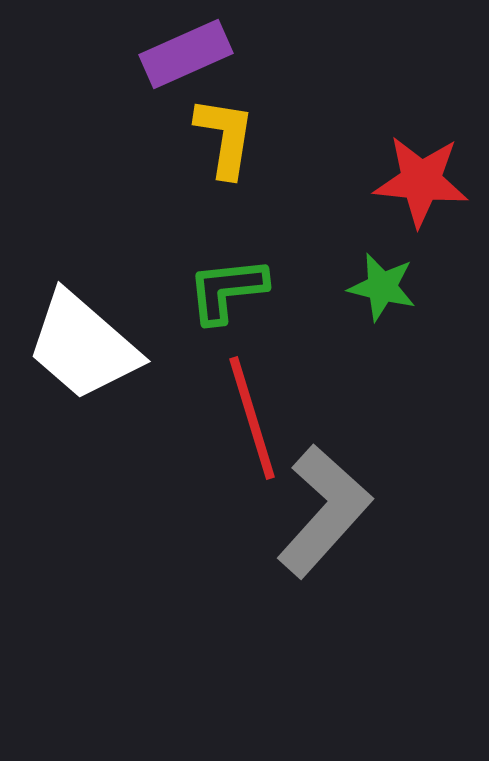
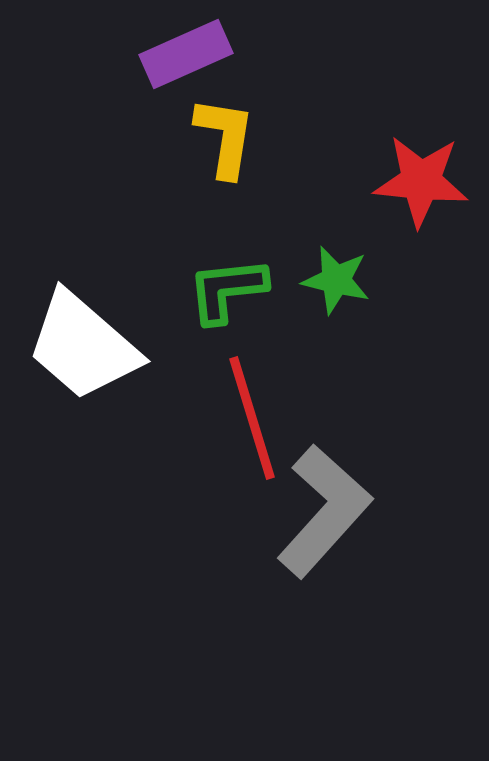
green star: moved 46 px left, 7 px up
